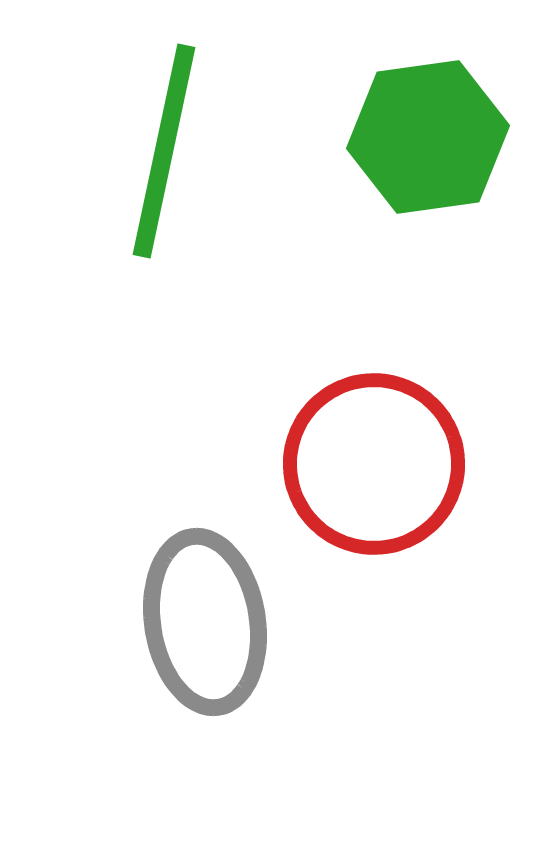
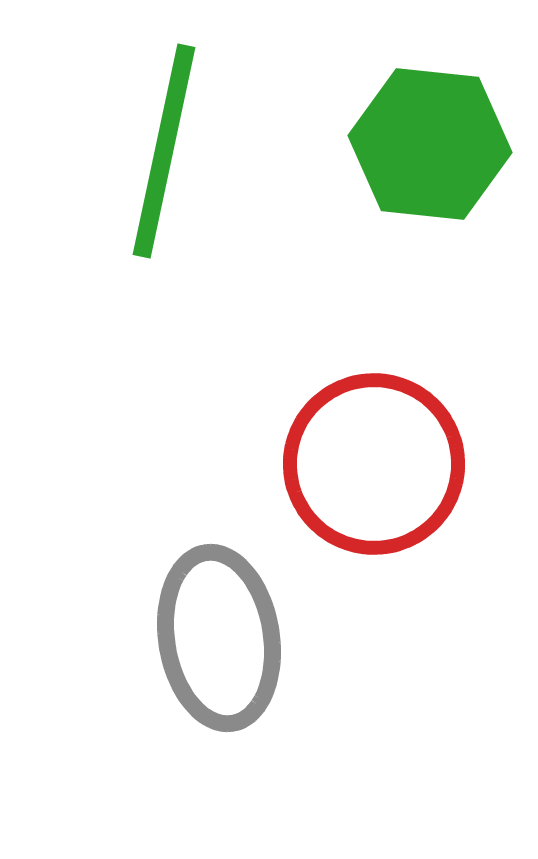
green hexagon: moved 2 px right, 7 px down; rotated 14 degrees clockwise
gray ellipse: moved 14 px right, 16 px down
